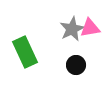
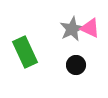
pink triangle: rotated 35 degrees clockwise
